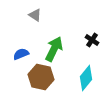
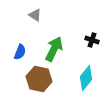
black cross: rotated 16 degrees counterclockwise
blue semicircle: moved 1 px left, 2 px up; rotated 133 degrees clockwise
brown hexagon: moved 2 px left, 2 px down
